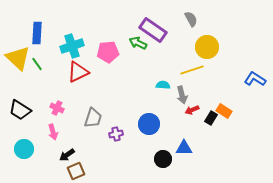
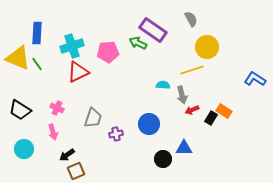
yellow triangle: rotated 20 degrees counterclockwise
